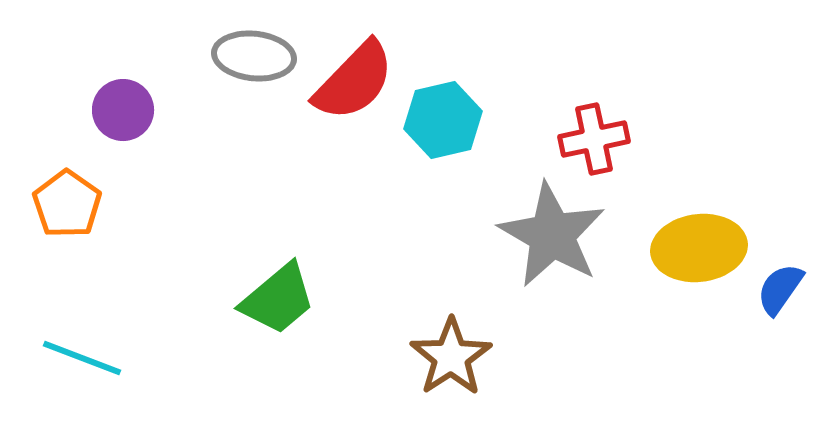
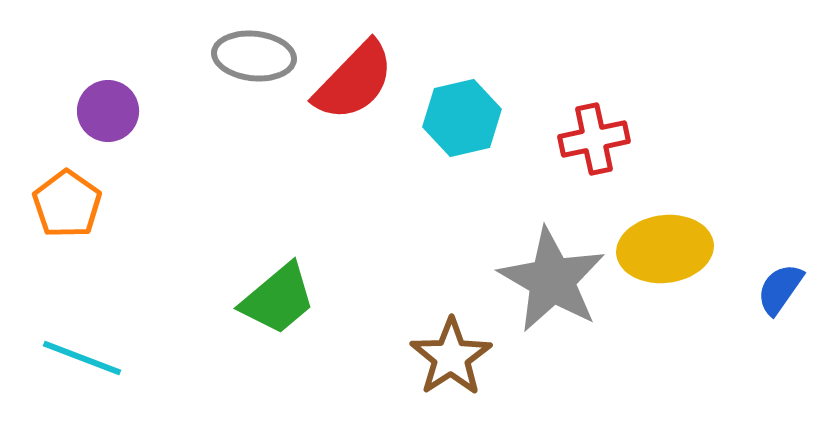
purple circle: moved 15 px left, 1 px down
cyan hexagon: moved 19 px right, 2 px up
gray star: moved 45 px down
yellow ellipse: moved 34 px left, 1 px down
